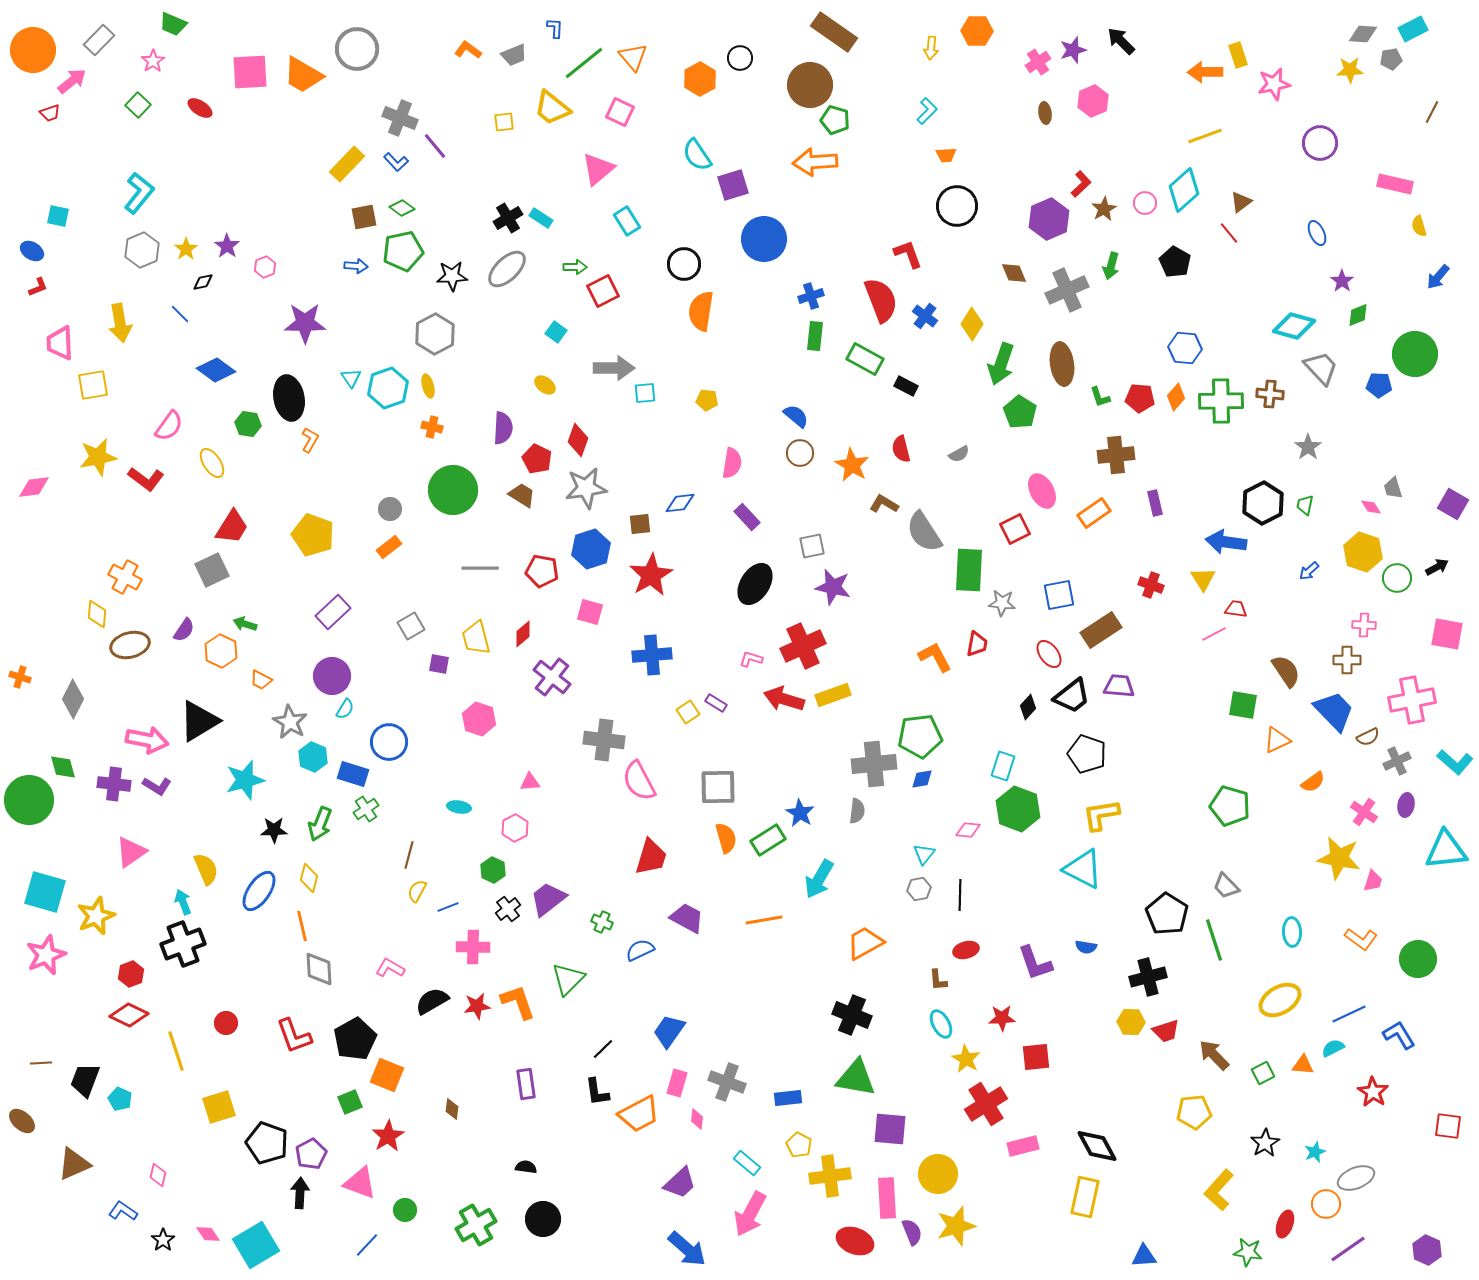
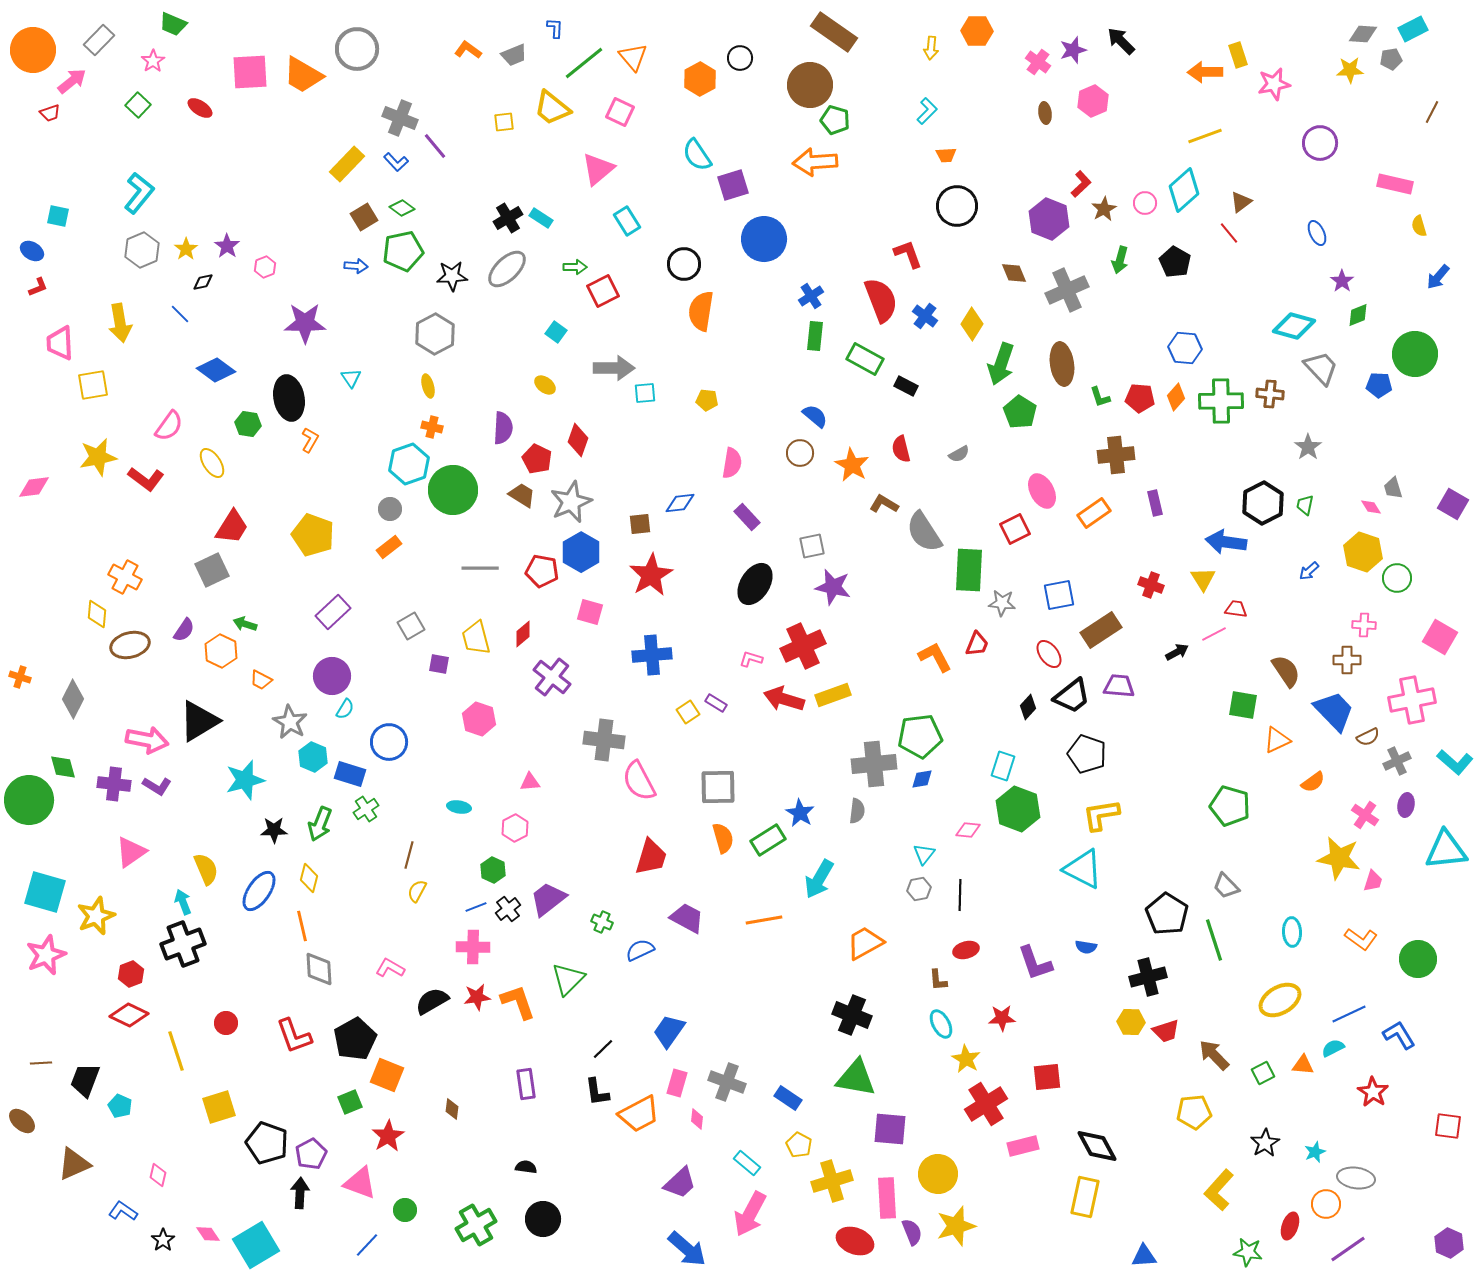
pink cross at (1038, 62): rotated 20 degrees counterclockwise
brown square at (364, 217): rotated 20 degrees counterclockwise
purple hexagon at (1049, 219): rotated 15 degrees counterclockwise
green arrow at (1111, 266): moved 9 px right, 6 px up
blue cross at (811, 296): rotated 15 degrees counterclockwise
cyan hexagon at (388, 388): moved 21 px right, 76 px down
blue semicircle at (796, 416): moved 19 px right
gray star at (586, 488): moved 15 px left, 14 px down; rotated 15 degrees counterclockwise
blue hexagon at (591, 549): moved 10 px left, 3 px down; rotated 12 degrees counterclockwise
black arrow at (1437, 567): moved 260 px left, 85 px down
pink square at (1447, 634): moved 7 px left, 3 px down; rotated 20 degrees clockwise
red trapezoid at (977, 644): rotated 12 degrees clockwise
blue rectangle at (353, 774): moved 3 px left
pink cross at (1364, 812): moved 1 px right, 3 px down
orange semicircle at (726, 838): moved 3 px left
blue line at (448, 907): moved 28 px right
red star at (477, 1006): moved 9 px up
red square at (1036, 1057): moved 11 px right, 20 px down
blue rectangle at (788, 1098): rotated 40 degrees clockwise
cyan pentagon at (120, 1099): moved 7 px down
yellow cross at (830, 1176): moved 2 px right, 5 px down; rotated 9 degrees counterclockwise
gray ellipse at (1356, 1178): rotated 30 degrees clockwise
red ellipse at (1285, 1224): moved 5 px right, 2 px down
purple hexagon at (1427, 1250): moved 22 px right, 7 px up
